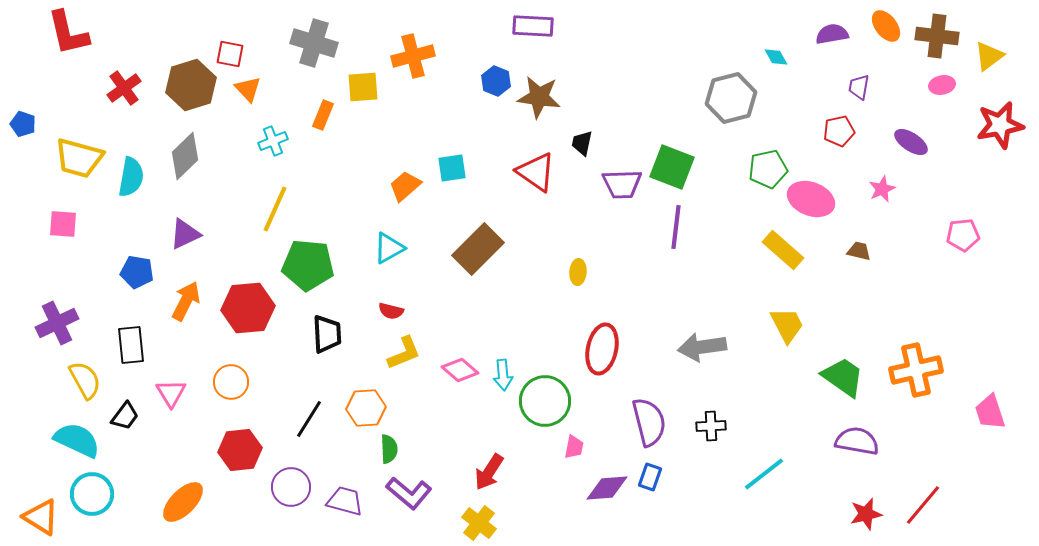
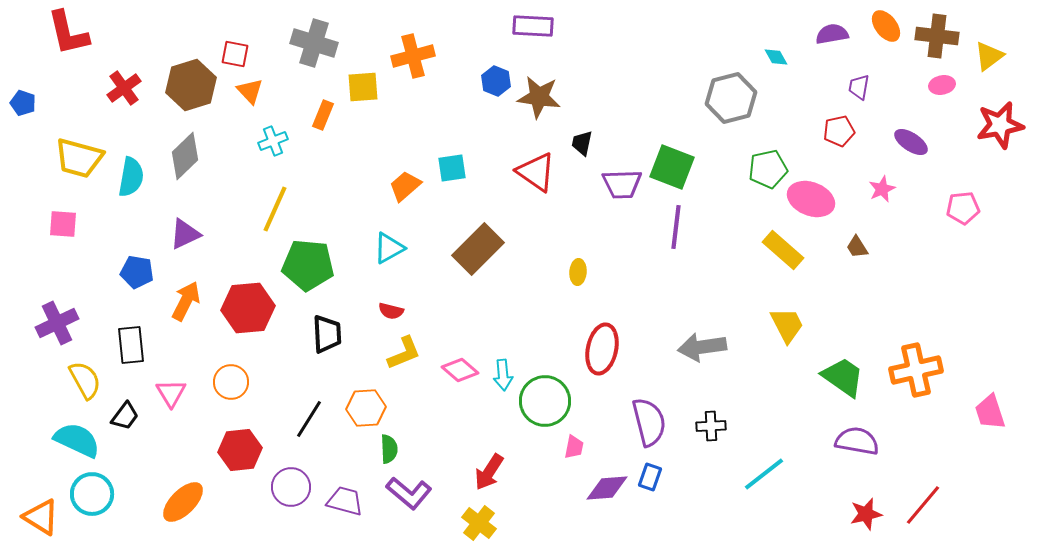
red square at (230, 54): moved 5 px right
orange triangle at (248, 89): moved 2 px right, 2 px down
blue pentagon at (23, 124): moved 21 px up
pink pentagon at (963, 235): moved 27 px up
brown trapezoid at (859, 251): moved 2 px left, 4 px up; rotated 135 degrees counterclockwise
